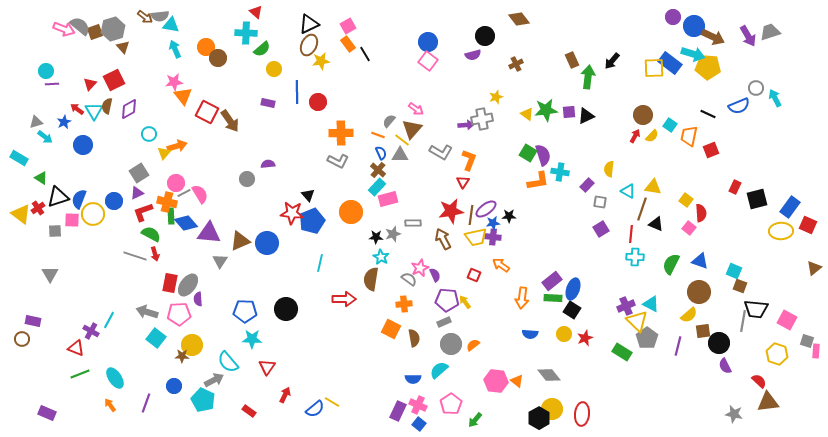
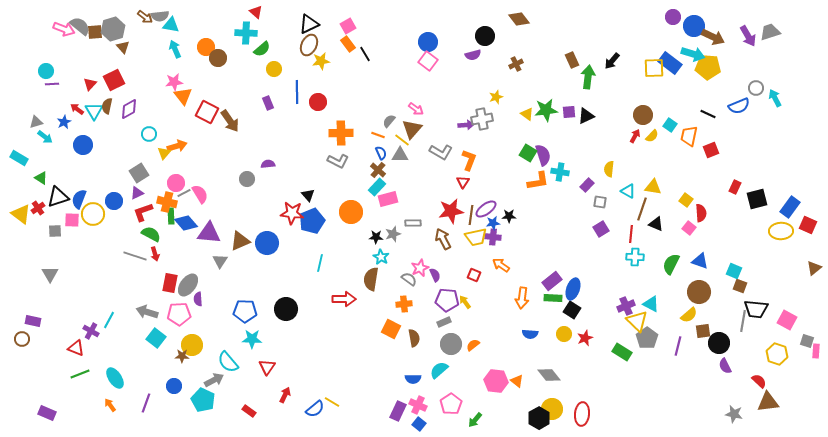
brown square at (95, 32): rotated 14 degrees clockwise
purple rectangle at (268, 103): rotated 56 degrees clockwise
